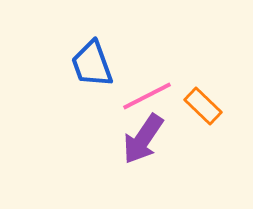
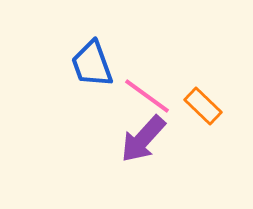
pink line: rotated 63 degrees clockwise
purple arrow: rotated 8 degrees clockwise
